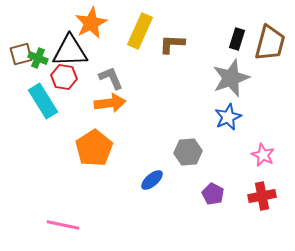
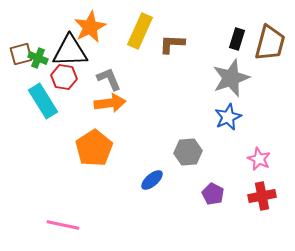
orange star: moved 1 px left, 4 px down
gray L-shape: moved 2 px left, 1 px down
pink star: moved 4 px left, 4 px down
